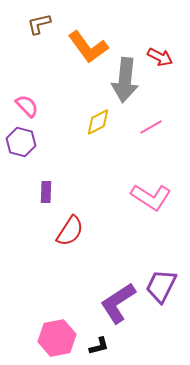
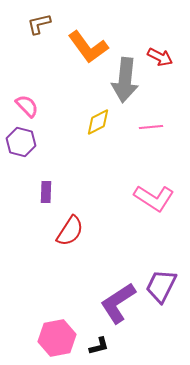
pink line: rotated 25 degrees clockwise
pink L-shape: moved 3 px right, 1 px down
